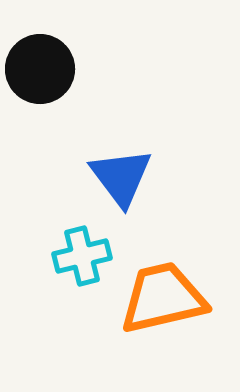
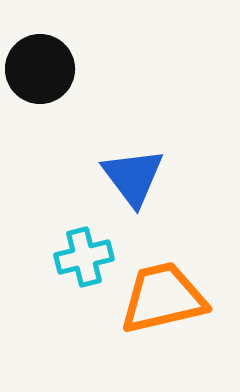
blue triangle: moved 12 px right
cyan cross: moved 2 px right, 1 px down
